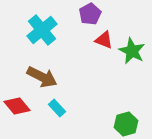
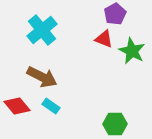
purple pentagon: moved 25 px right
red triangle: moved 1 px up
cyan rectangle: moved 6 px left, 2 px up; rotated 12 degrees counterclockwise
green hexagon: moved 11 px left; rotated 15 degrees clockwise
